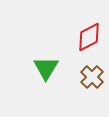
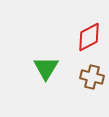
brown cross: rotated 30 degrees counterclockwise
